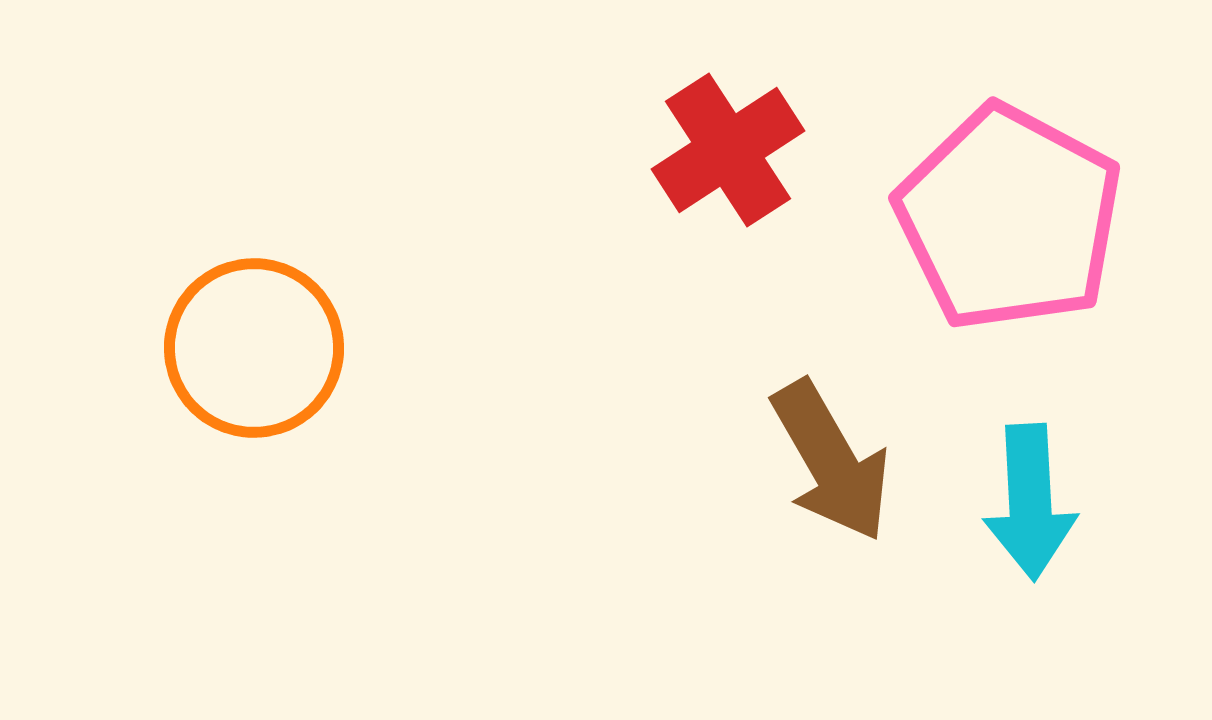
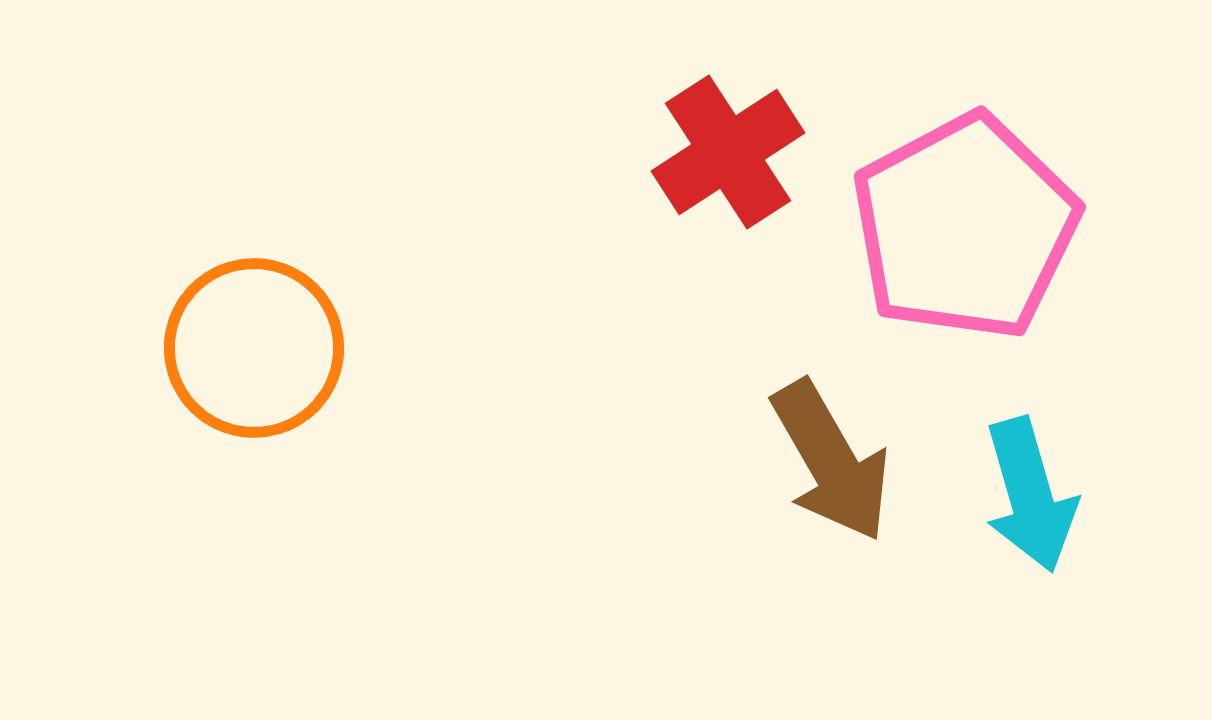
red cross: moved 2 px down
pink pentagon: moved 44 px left, 9 px down; rotated 16 degrees clockwise
cyan arrow: moved 7 px up; rotated 13 degrees counterclockwise
